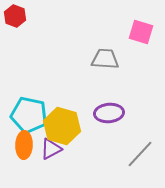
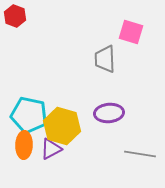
pink square: moved 10 px left
gray trapezoid: rotated 96 degrees counterclockwise
gray line: rotated 56 degrees clockwise
